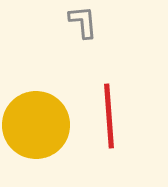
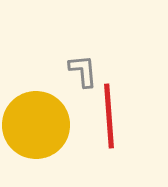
gray L-shape: moved 49 px down
